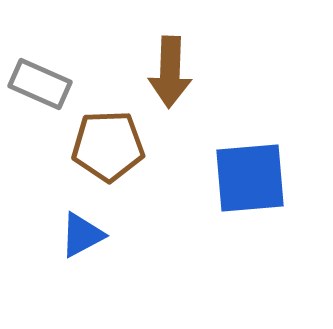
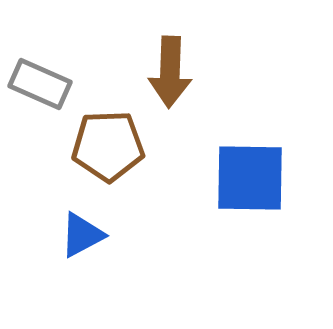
blue square: rotated 6 degrees clockwise
